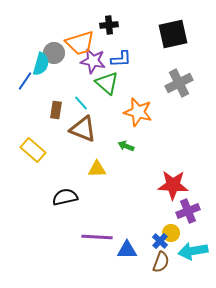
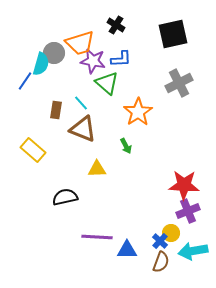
black cross: moved 7 px right; rotated 36 degrees clockwise
orange star: rotated 24 degrees clockwise
green arrow: rotated 140 degrees counterclockwise
red star: moved 11 px right
